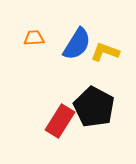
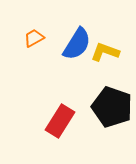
orange trapezoid: rotated 25 degrees counterclockwise
black pentagon: moved 18 px right; rotated 9 degrees counterclockwise
